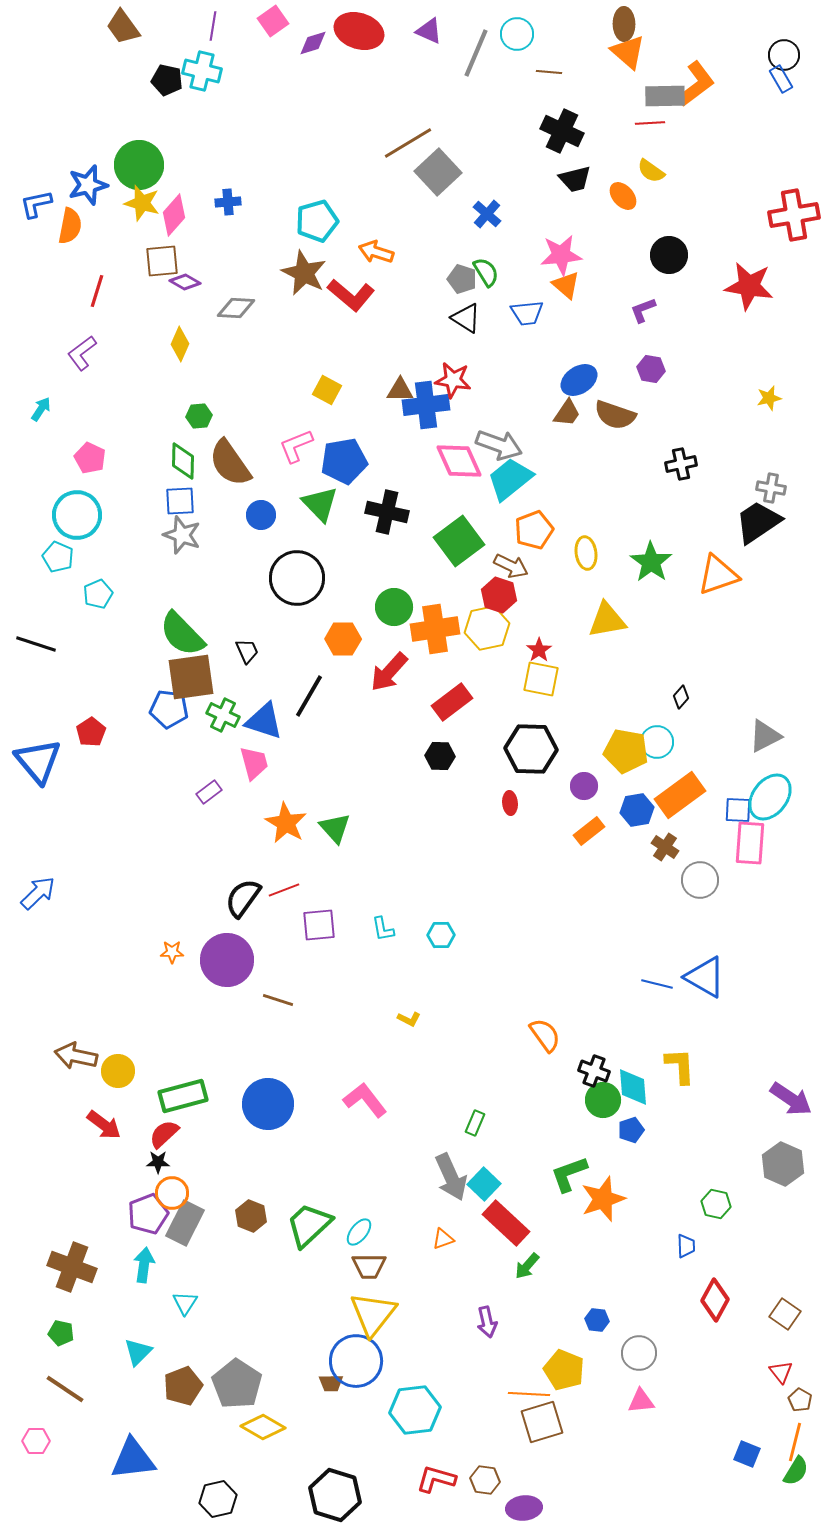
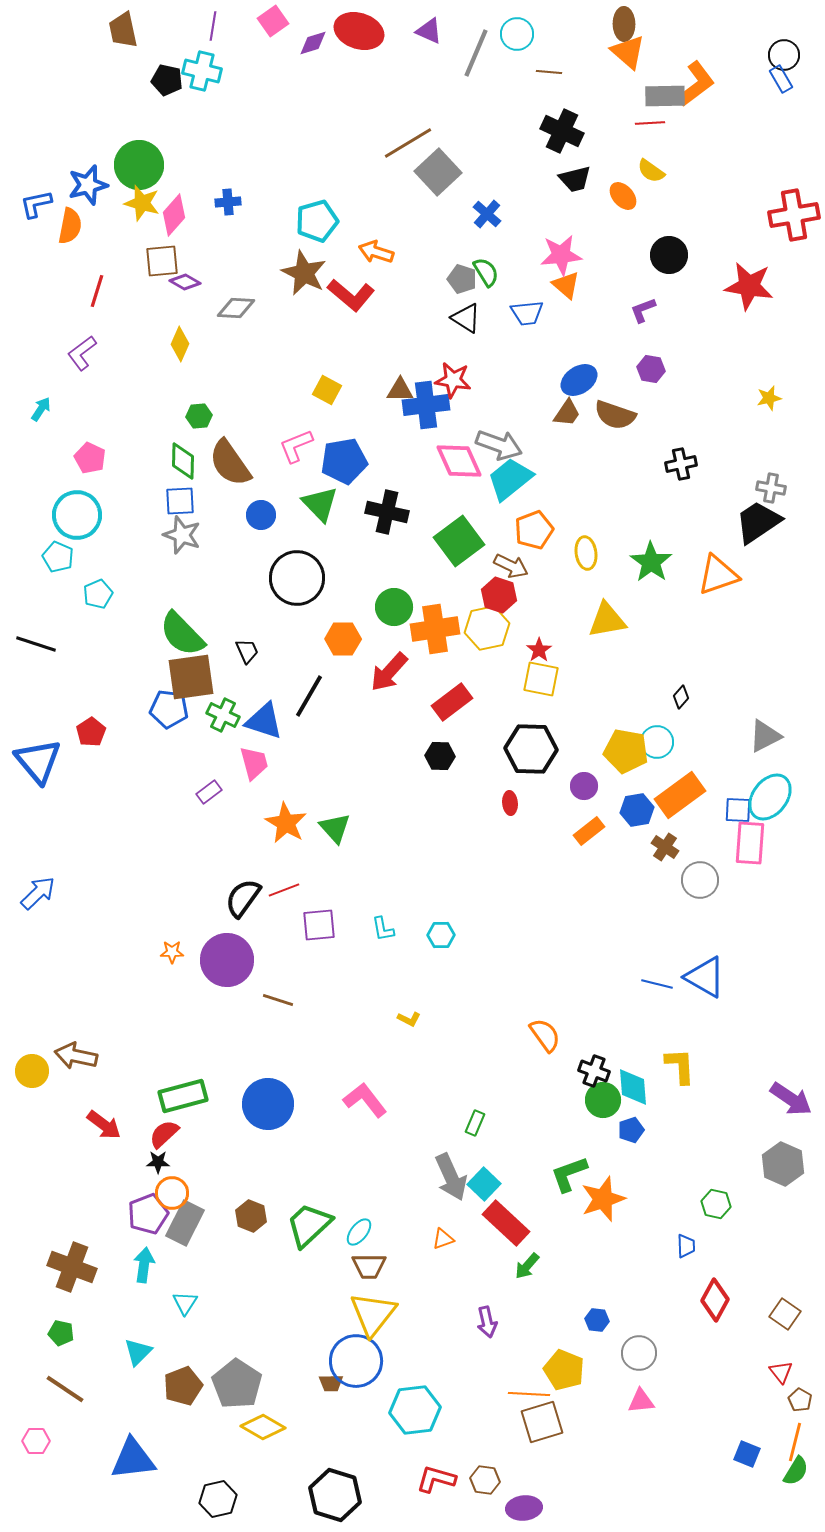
brown trapezoid at (123, 27): moved 3 px down; rotated 24 degrees clockwise
yellow circle at (118, 1071): moved 86 px left
